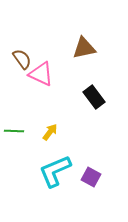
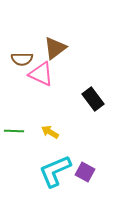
brown triangle: moved 29 px left; rotated 25 degrees counterclockwise
brown semicircle: rotated 125 degrees clockwise
black rectangle: moved 1 px left, 2 px down
yellow arrow: rotated 96 degrees counterclockwise
purple square: moved 6 px left, 5 px up
